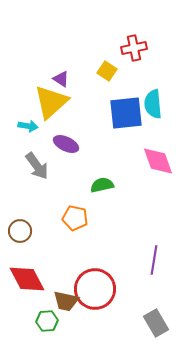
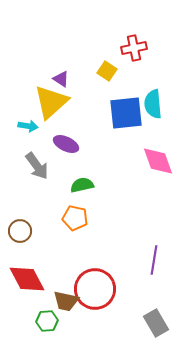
green semicircle: moved 20 px left
